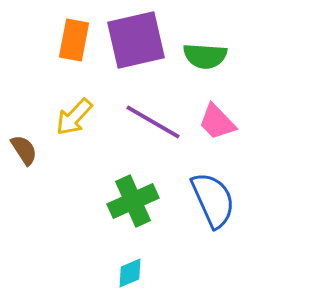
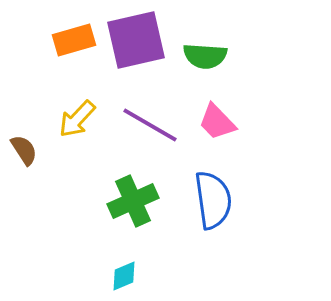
orange rectangle: rotated 63 degrees clockwise
yellow arrow: moved 3 px right, 2 px down
purple line: moved 3 px left, 3 px down
blue semicircle: rotated 16 degrees clockwise
cyan diamond: moved 6 px left, 3 px down
